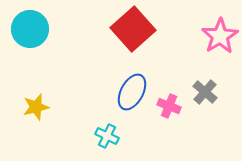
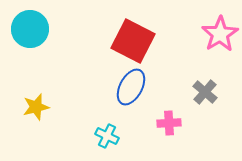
red square: moved 12 px down; rotated 21 degrees counterclockwise
pink star: moved 2 px up
blue ellipse: moved 1 px left, 5 px up
pink cross: moved 17 px down; rotated 25 degrees counterclockwise
